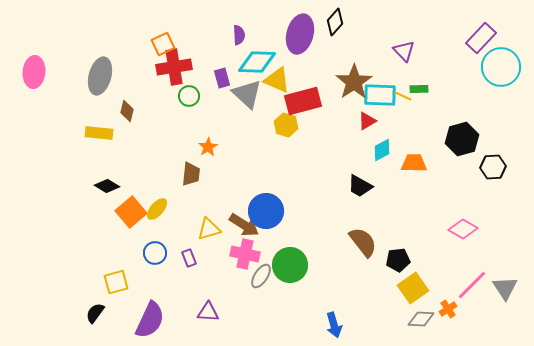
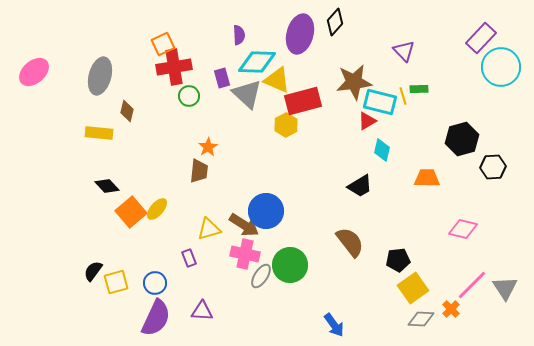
pink ellipse at (34, 72): rotated 44 degrees clockwise
brown star at (354, 82): rotated 27 degrees clockwise
cyan rectangle at (380, 95): moved 7 px down; rotated 12 degrees clockwise
yellow line at (403, 96): rotated 48 degrees clockwise
yellow hexagon at (286, 125): rotated 15 degrees clockwise
cyan diamond at (382, 150): rotated 50 degrees counterclockwise
orange trapezoid at (414, 163): moved 13 px right, 15 px down
brown trapezoid at (191, 174): moved 8 px right, 3 px up
black diamond at (107, 186): rotated 15 degrees clockwise
black trapezoid at (360, 186): rotated 60 degrees counterclockwise
pink diamond at (463, 229): rotated 16 degrees counterclockwise
brown semicircle at (363, 242): moved 13 px left
blue circle at (155, 253): moved 30 px down
orange cross at (448, 309): moved 3 px right; rotated 12 degrees counterclockwise
purple triangle at (208, 312): moved 6 px left, 1 px up
black semicircle at (95, 313): moved 2 px left, 42 px up
purple semicircle at (150, 320): moved 6 px right, 2 px up
blue arrow at (334, 325): rotated 20 degrees counterclockwise
